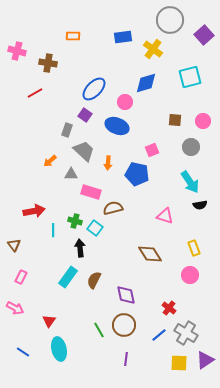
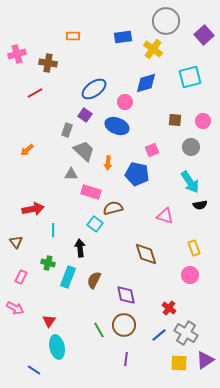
gray circle at (170, 20): moved 4 px left, 1 px down
pink cross at (17, 51): moved 3 px down; rotated 30 degrees counterclockwise
blue ellipse at (94, 89): rotated 10 degrees clockwise
orange arrow at (50, 161): moved 23 px left, 11 px up
red arrow at (34, 211): moved 1 px left, 2 px up
green cross at (75, 221): moved 27 px left, 42 px down
cyan square at (95, 228): moved 4 px up
brown triangle at (14, 245): moved 2 px right, 3 px up
brown diamond at (150, 254): moved 4 px left; rotated 15 degrees clockwise
cyan rectangle at (68, 277): rotated 15 degrees counterclockwise
cyan ellipse at (59, 349): moved 2 px left, 2 px up
blue line at (23, 352): moved 11 px right, 18 px down
